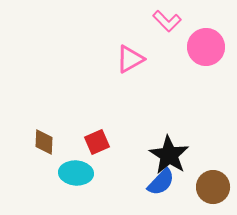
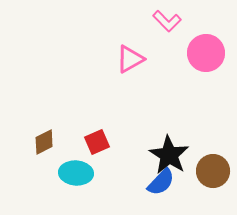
pink circle: moved 6 px down
brown diamond: rotated 60 degrees clockwise
brown circle: moved 16 px up
